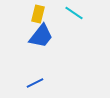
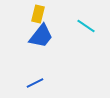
cyan line: moved 12 px right, 13 px down
